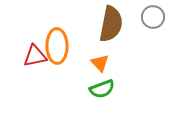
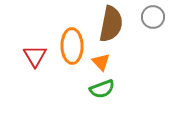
orange ellipse: moved 15 px right
red triangle: rotated 50 degrees counterclockwise
orange triangle: moved 1 px right, 1 px up
